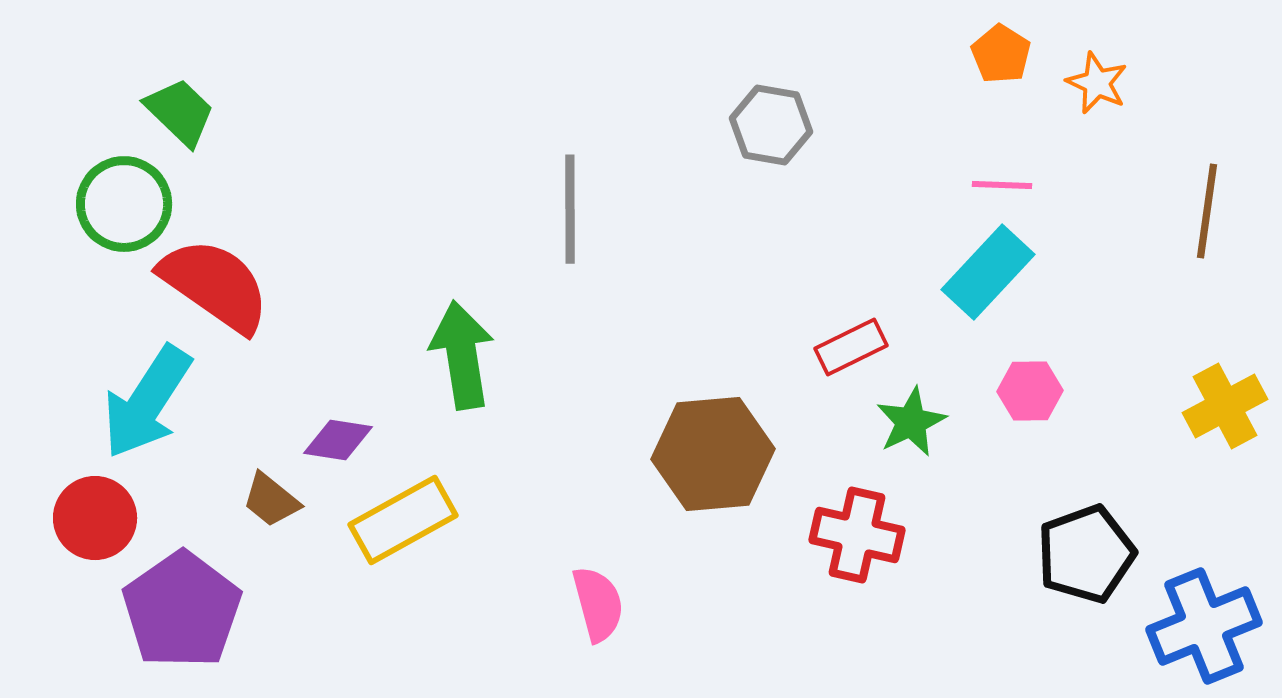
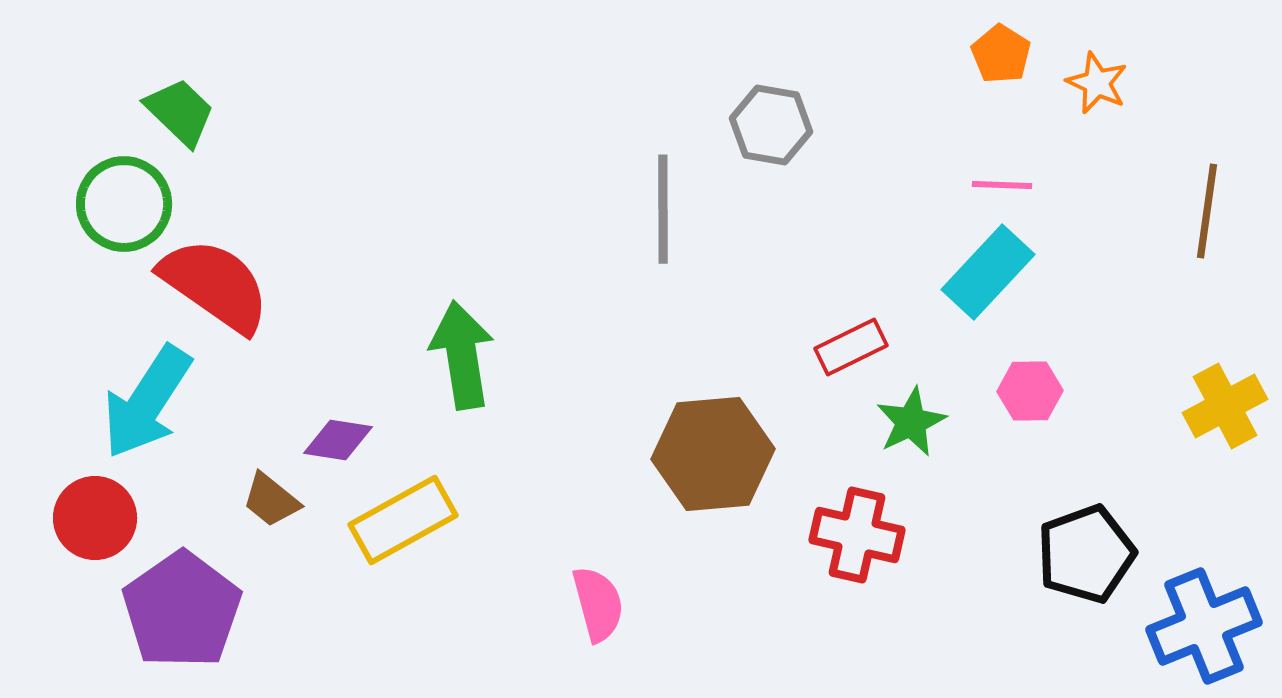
gray line: moved 93 px right
